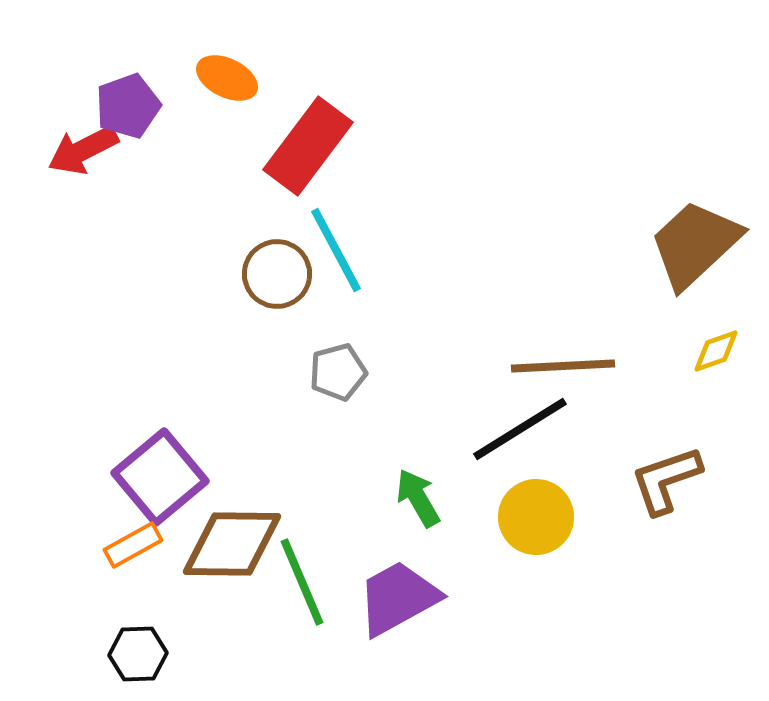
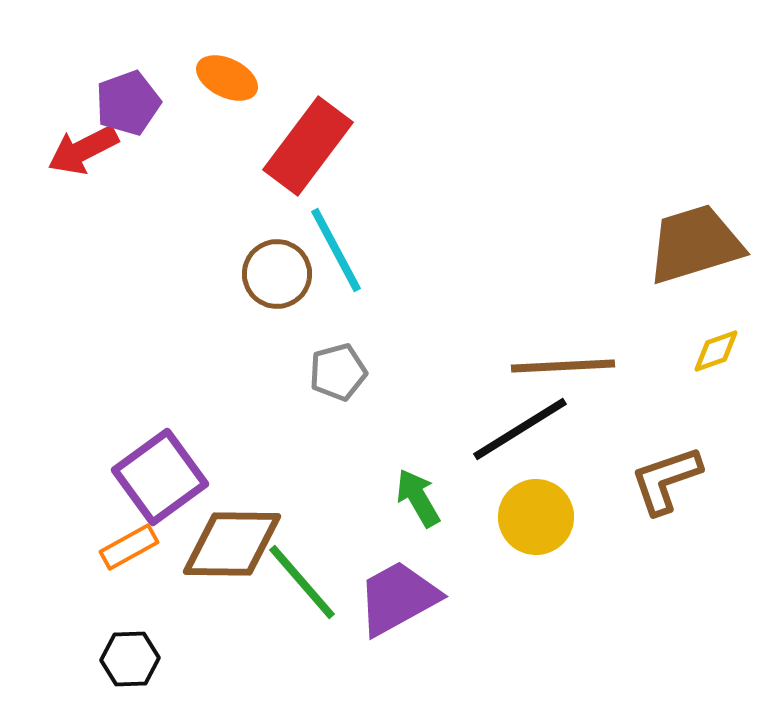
purple pentagon: moved 3 px up
brown trapezoid: rotated 26 degrees clockwise
purple square: rotated 4 degrees clockwise
orange rectangle: moved 4 px left, 2 px down
green line: rotated 18 degrees counterclockwise
black hexagon: moved 8 px left, 5 px down
